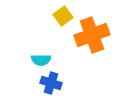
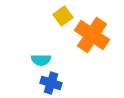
orange cross: rotated 36 degrees counterclockwise
